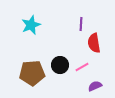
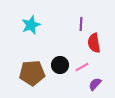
purple semicircle: moved 2 px up; rotated 24 degrees counterclockwise
